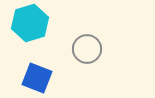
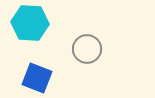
cyan hexagon: rotated 21 degrees clockwise
